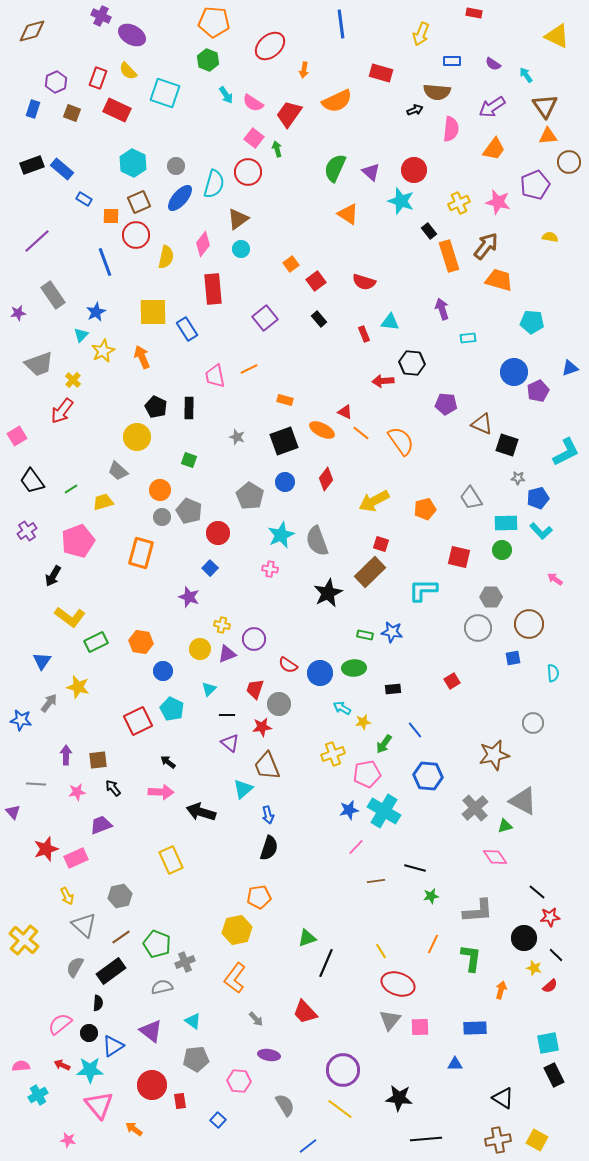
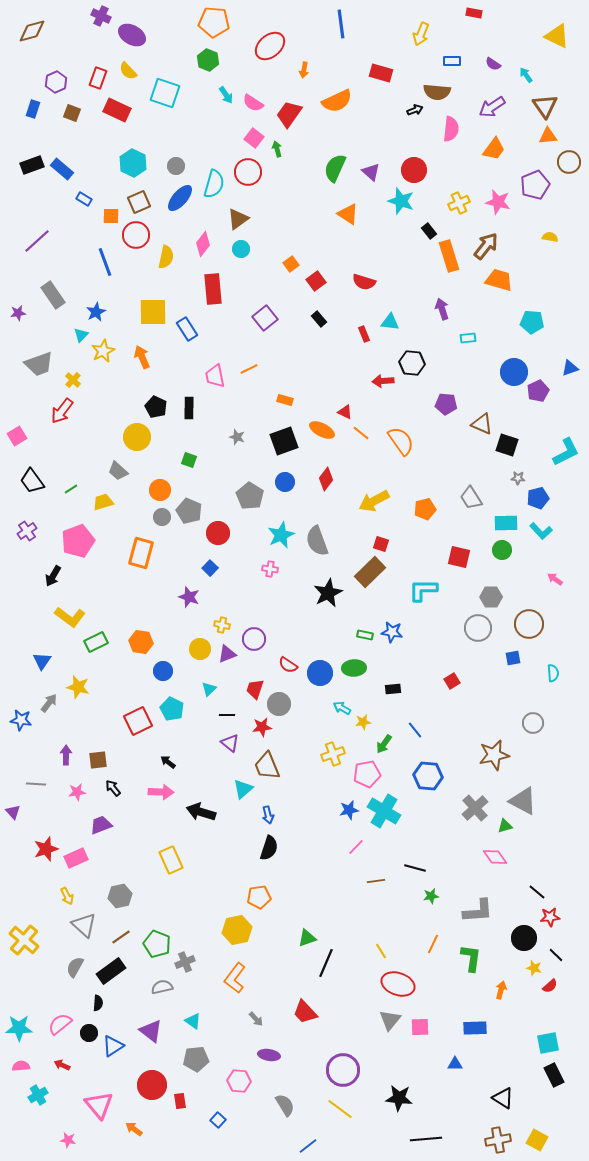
cyan star at (90, 1070): moved 71 px left, 42 px up
